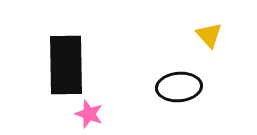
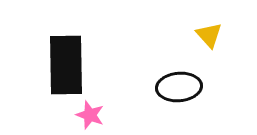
pink star: moved 1 px right, 1 px down
